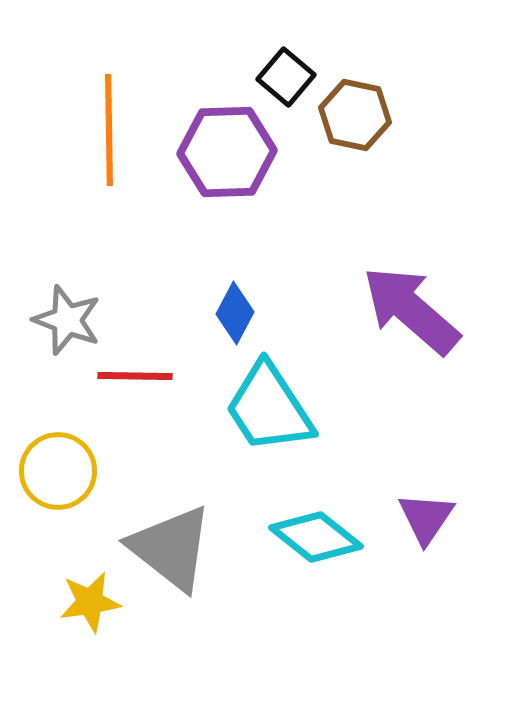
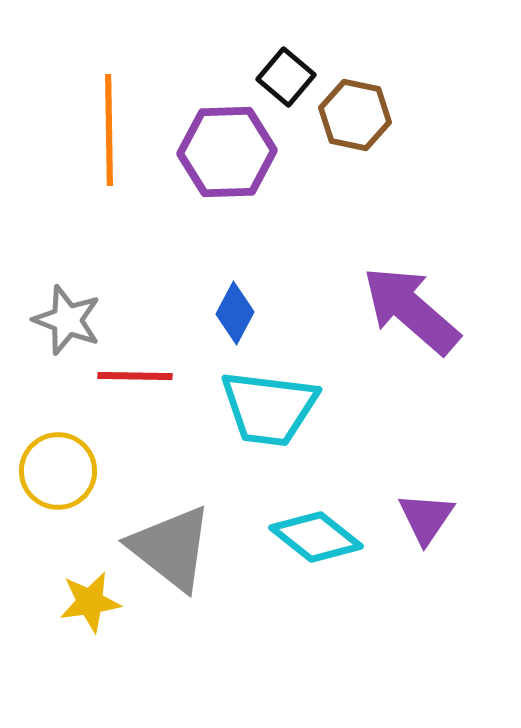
cyan trapezoid: rotated 50 degrees counterclockwise
